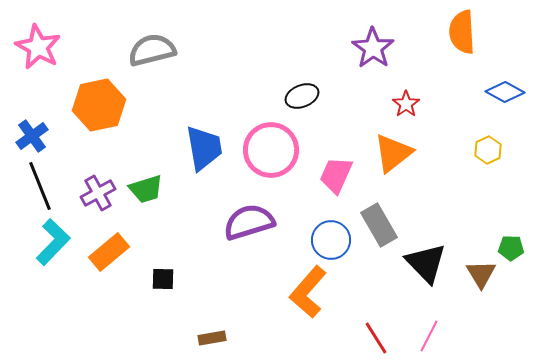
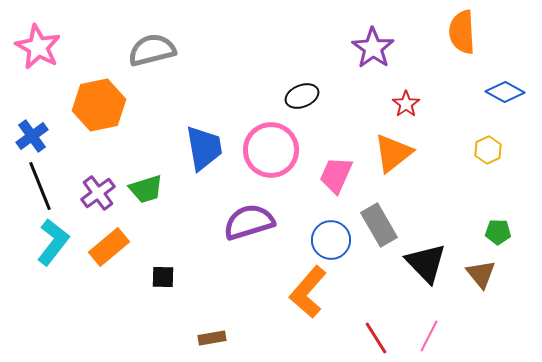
purple cross: rotated 8 degrees counterclockwise
cyan L-shape: rotated 6 degrees counterclockwise
green pentagon: moved 13 px left, 16 px up
orange rectangle: moved 5 px up
brown triangle: rotated 8 degrees counterclockwise
black square: moved 2 px up
